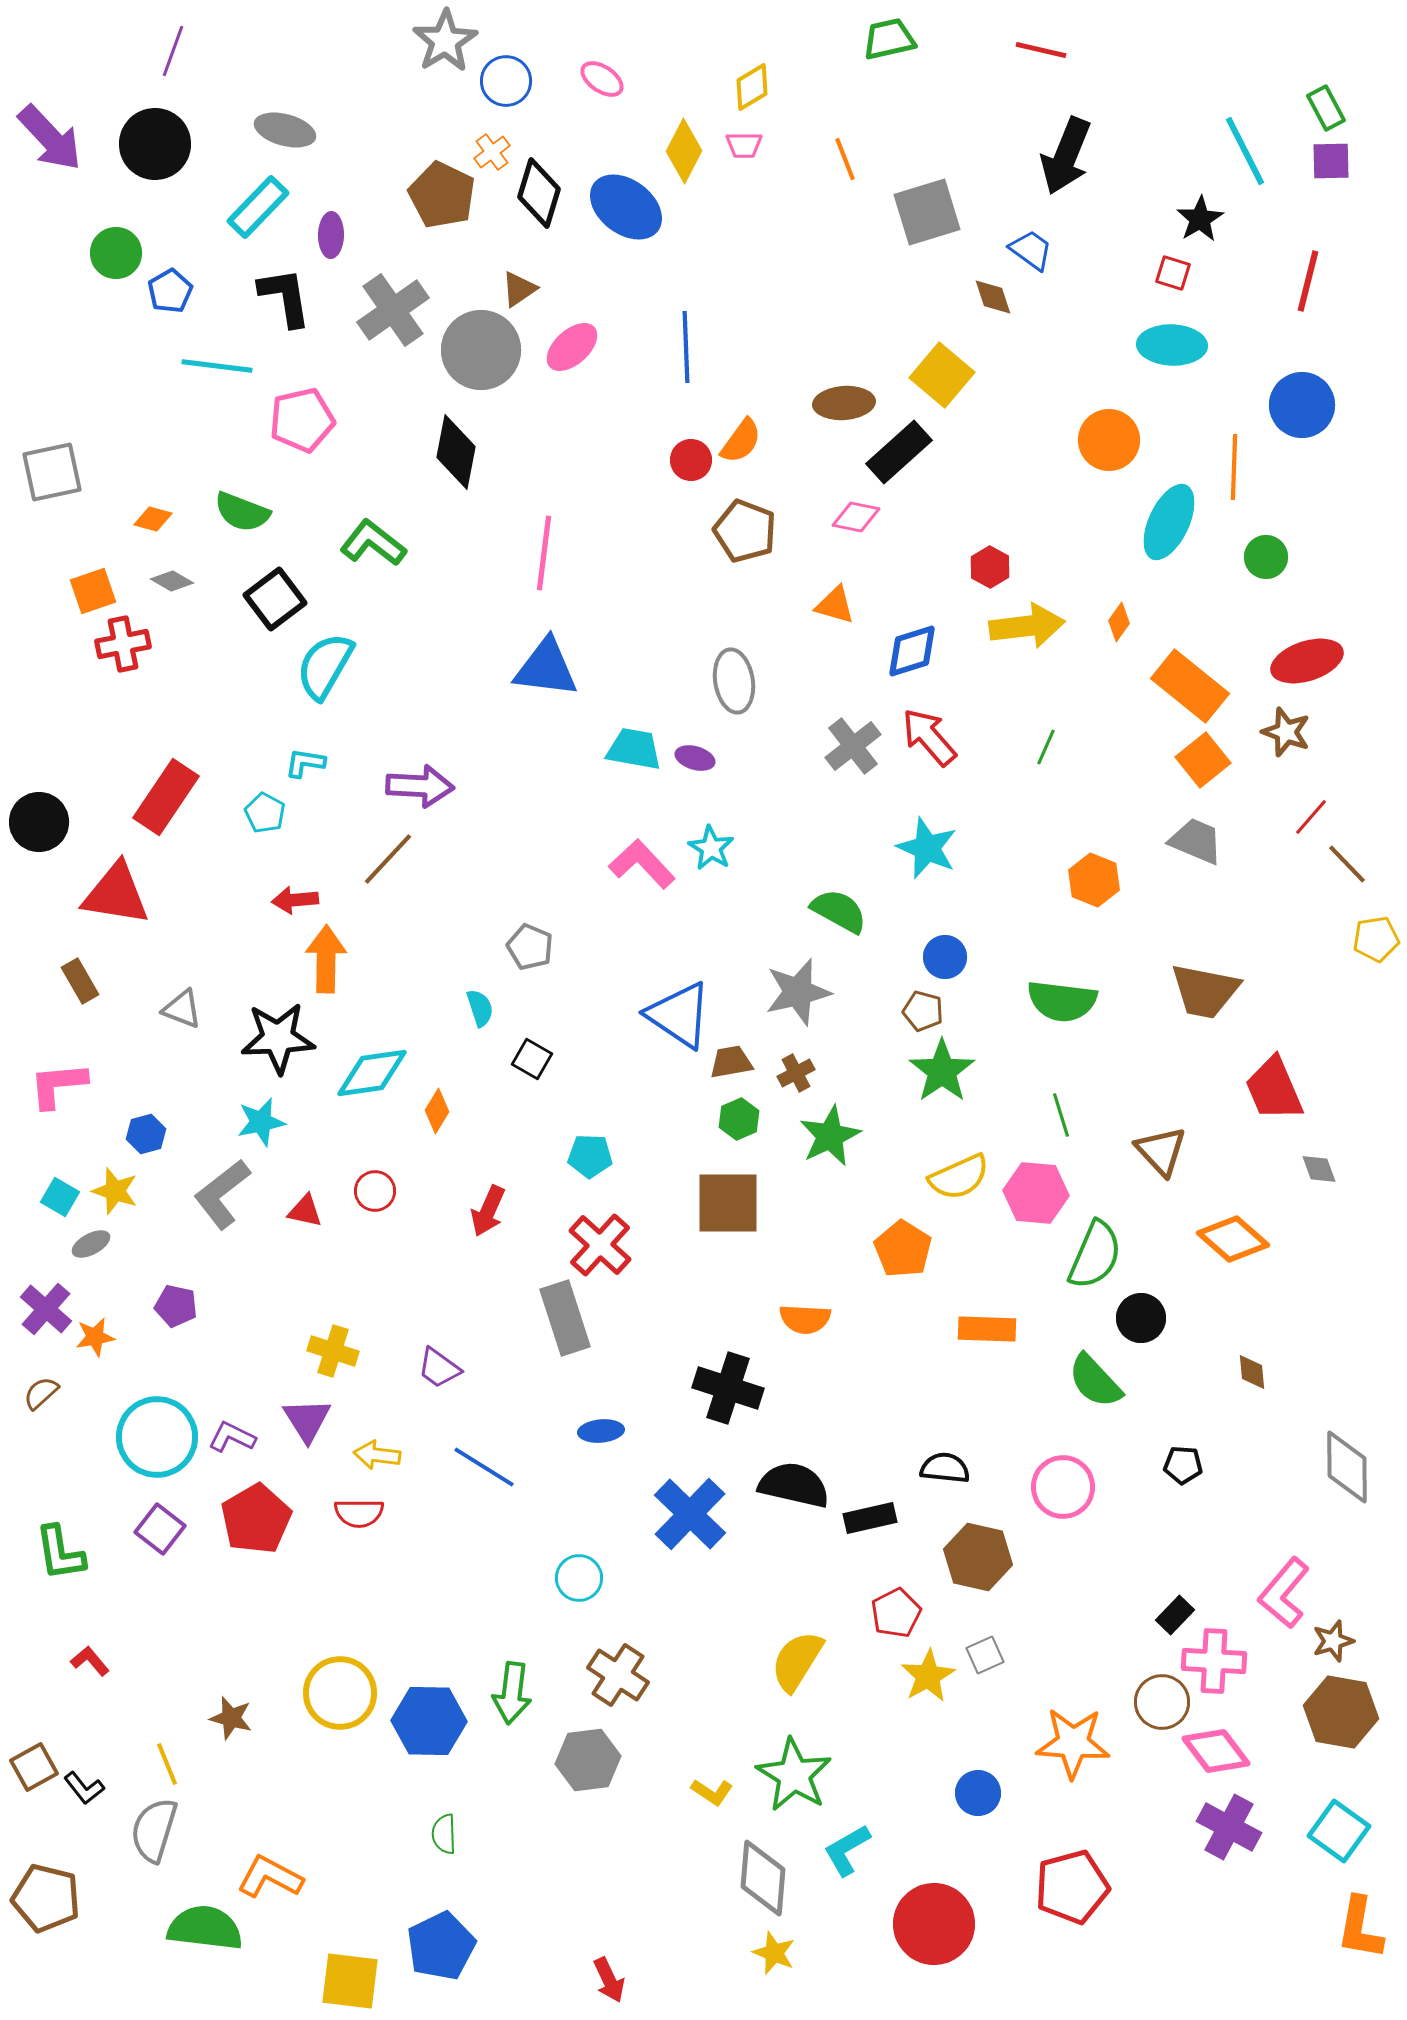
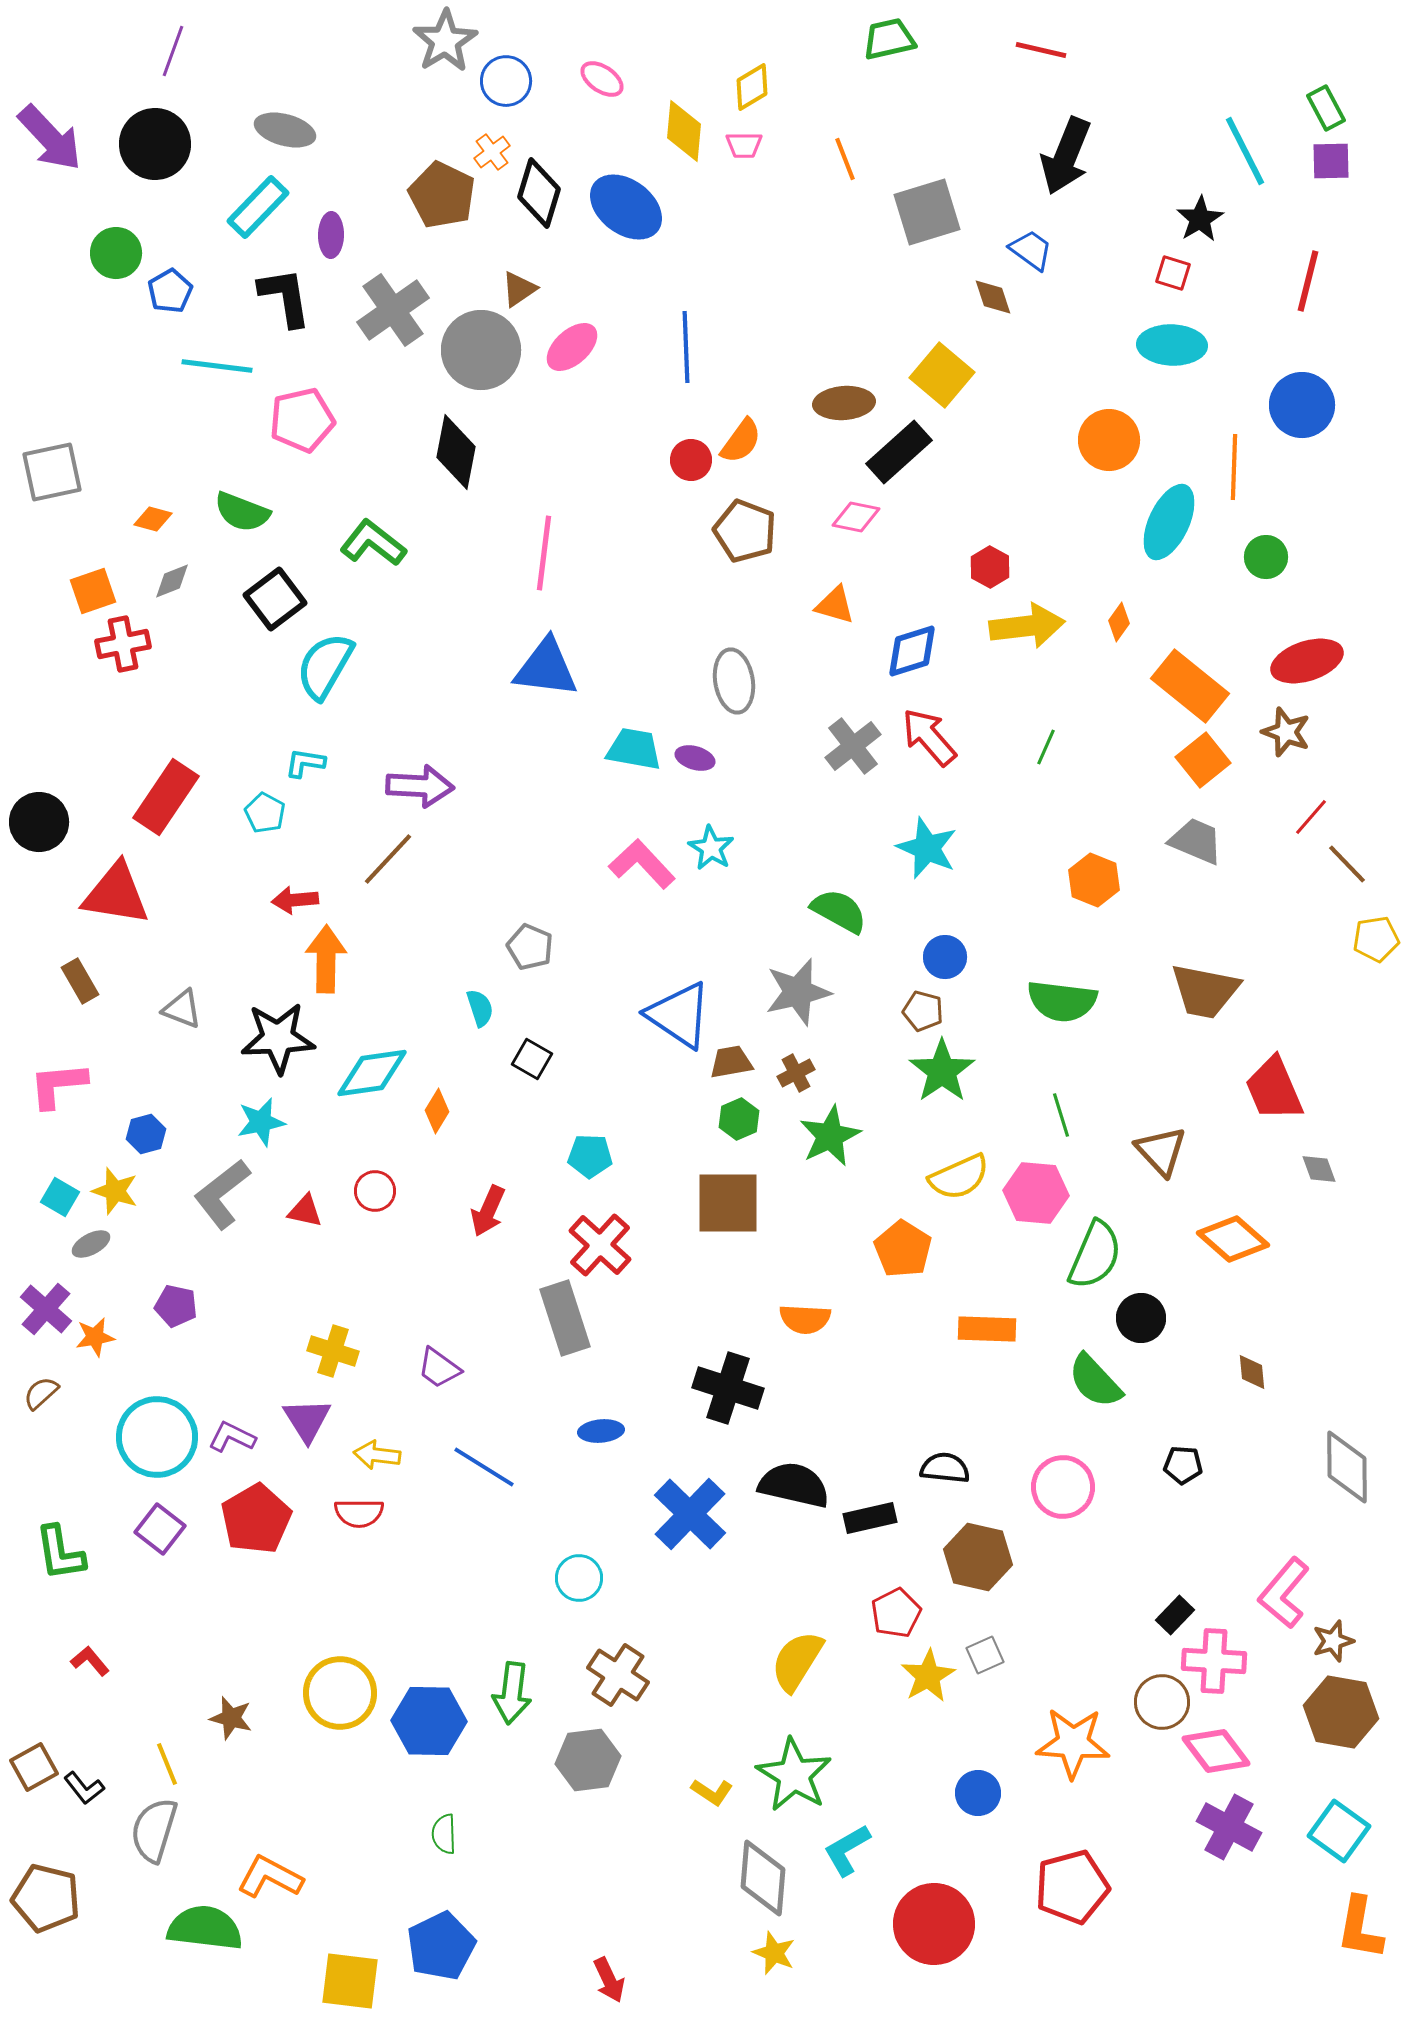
yellow diamond at (684, 151): moved 20 px up; rotated 22 degrees counterclockwise
gray diamond at (172, 581): rotated 51 degrees counterclockwise
